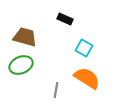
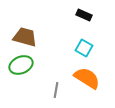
black rectangle: moved 19 px right, 4 px up
